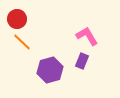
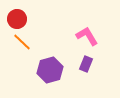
purple rectangle: moved 4 px right, 3 px down
